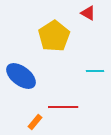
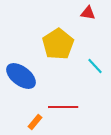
red triangle: rotated 21 degrees counterclockwise
yellow pentagon: moved 4 px right, 8 px down
cyan line: moved 5 px up; rotated 48 degrees clockwise
